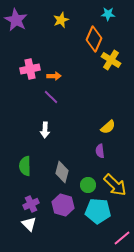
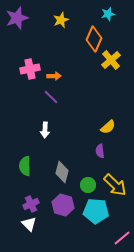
cyan star: rotated 16 degrees counterclockwise
purple star: moved 1 px right, 2 px up; rotated 25 degrees clockwise
yellow cross: rotated 18 degrees clockwise
cyan pentagon: moved 2 px left
